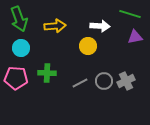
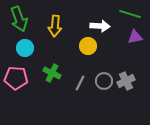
yellow arrow: rotated 100 degrees clockwise
cyan circle: moved 4 px right
green cross: moved 5 px right; rotated 24 degrees clockwise
gray line: rotated 35 degrees counterclockwise
